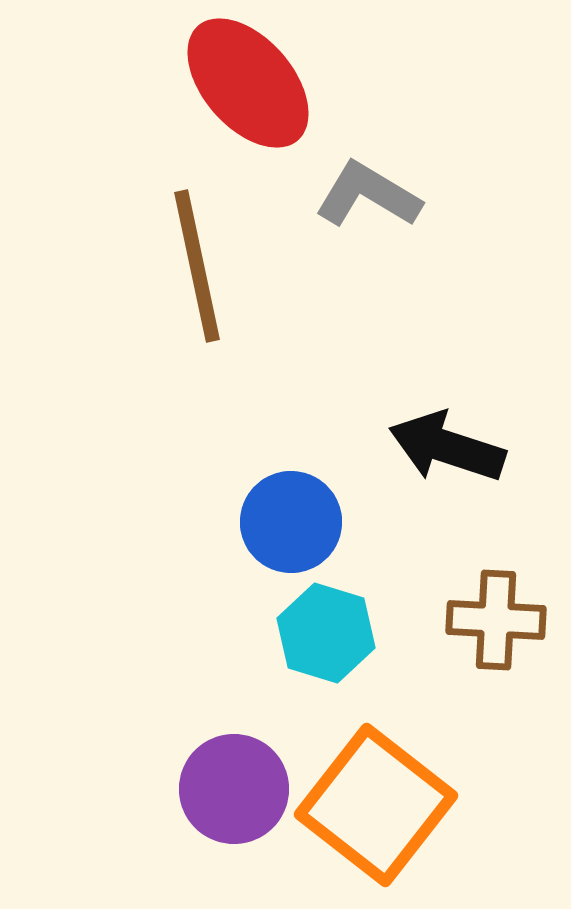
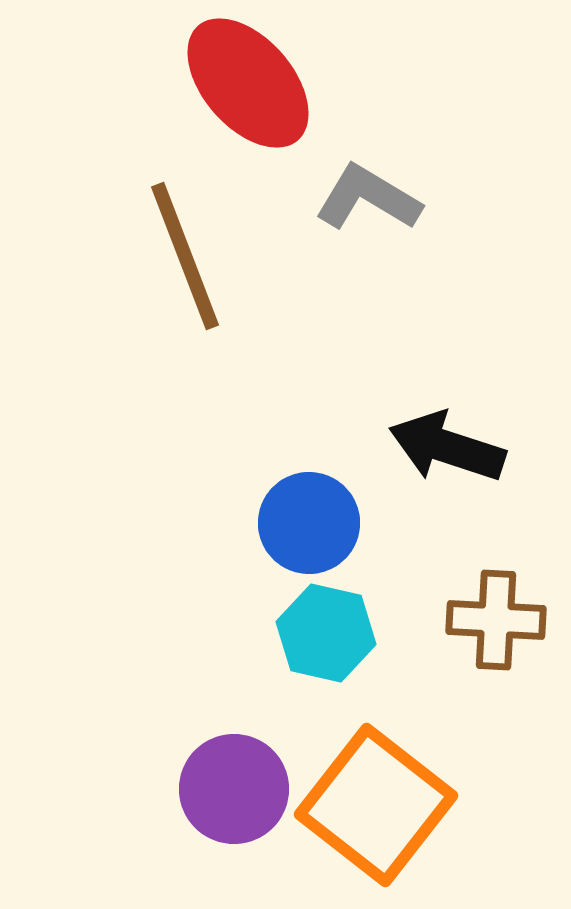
gray L-shape: moved 3 px down
brown line: moved 12 px left, 10 px up; rotated 9 degrees counterclockwise
blue circle: moved 18 px right, 1 px down
cyan hexagon: rotated 4 degrees counterclockwise
